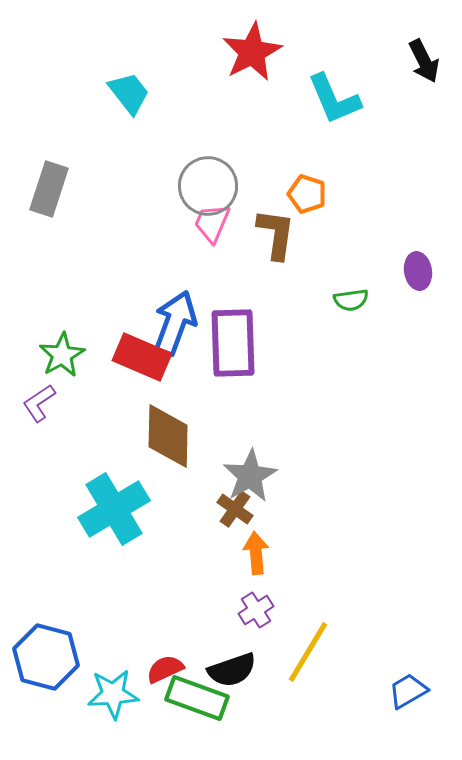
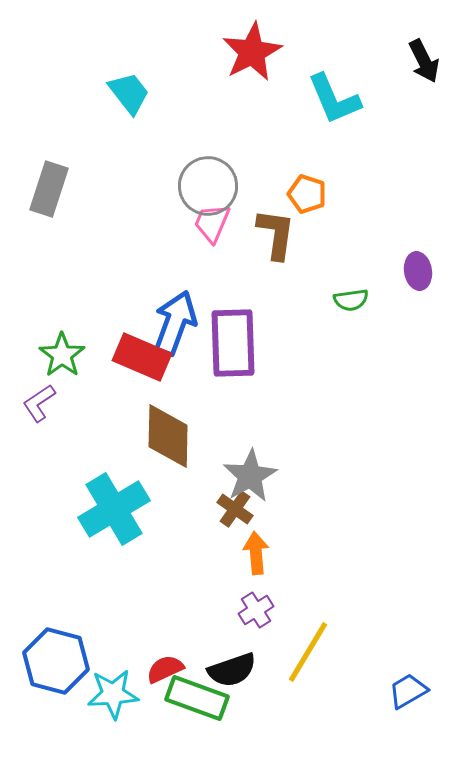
green star: rotated 6 degrees counterclockwise
blue hexagon: moved 10 px right, 4 px down
